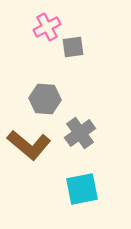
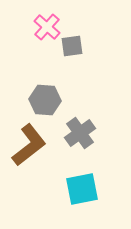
pink cross: rotated 20 degrees counterclockwise
gray square: moved 1 px left, 1 px up
gray hexagon: moved 1 px down
brown L-shape: rotated 78 degrees counterclockwise
